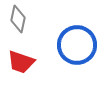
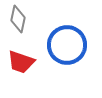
blue circle: moved 10 px left
